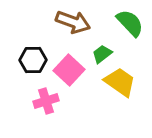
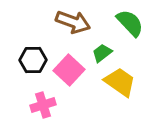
green trapezoid: moved 1 px up
pink cross: moved 3 px left, 4 px down
